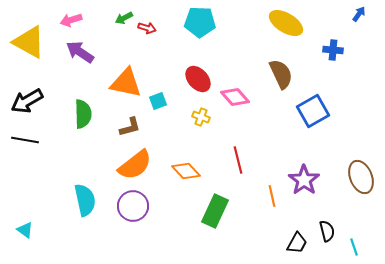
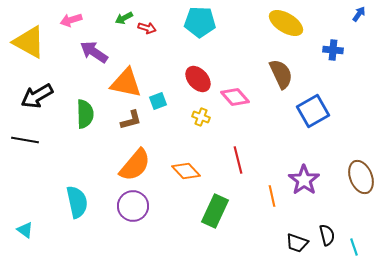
purple arrow: moved 14 px right
black arrow: moved 10 px right, 5 px up
green semicircle: moved 2 px right
brown L-shape: moved 1 px right, 7 px up
orange semicircle: rotated 12 degrees counterclockwise
cyan semicircle: moved 8 px left, 2 px down
black semicircle: moved 4 px down
black trapezoid: rotated 80 degrees clockwise
